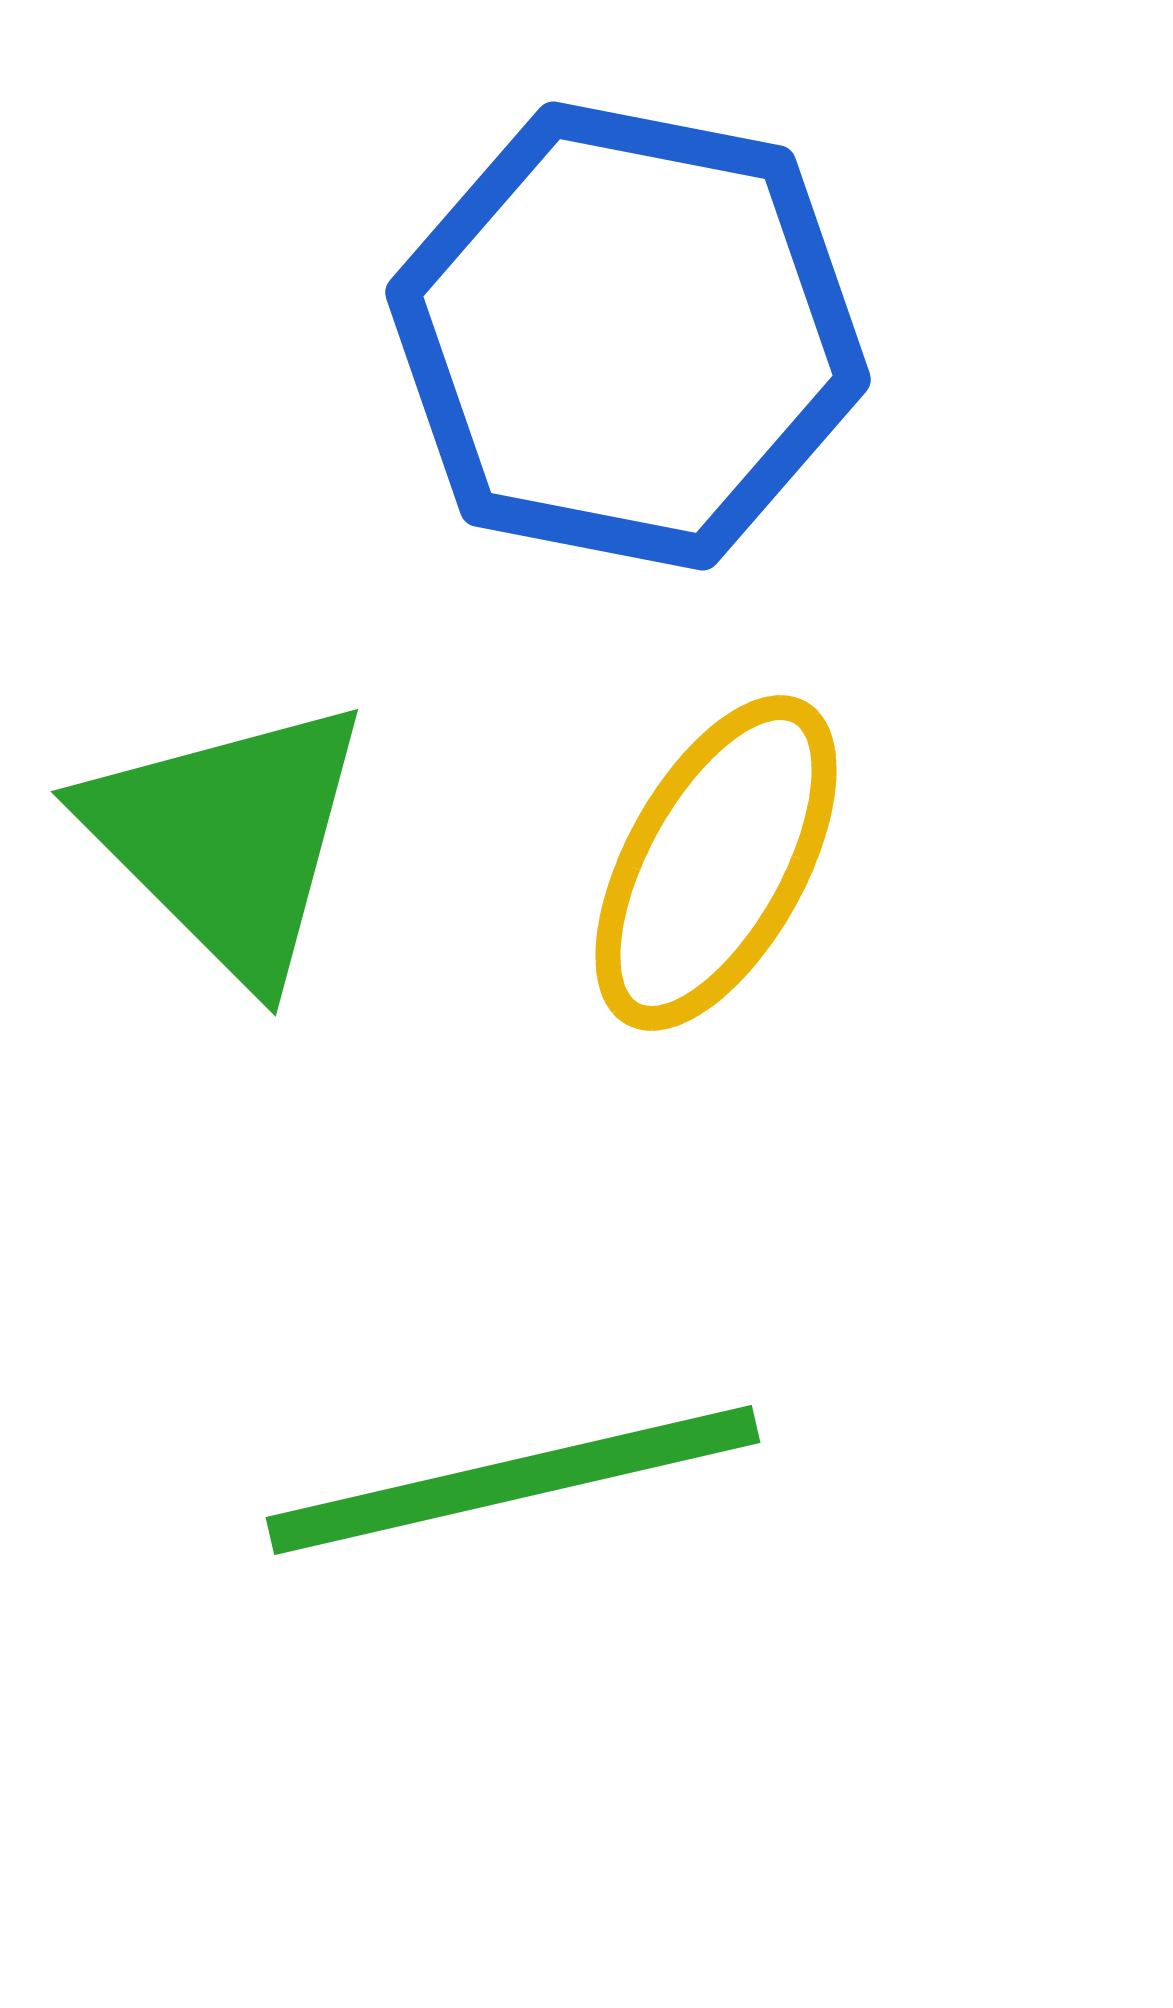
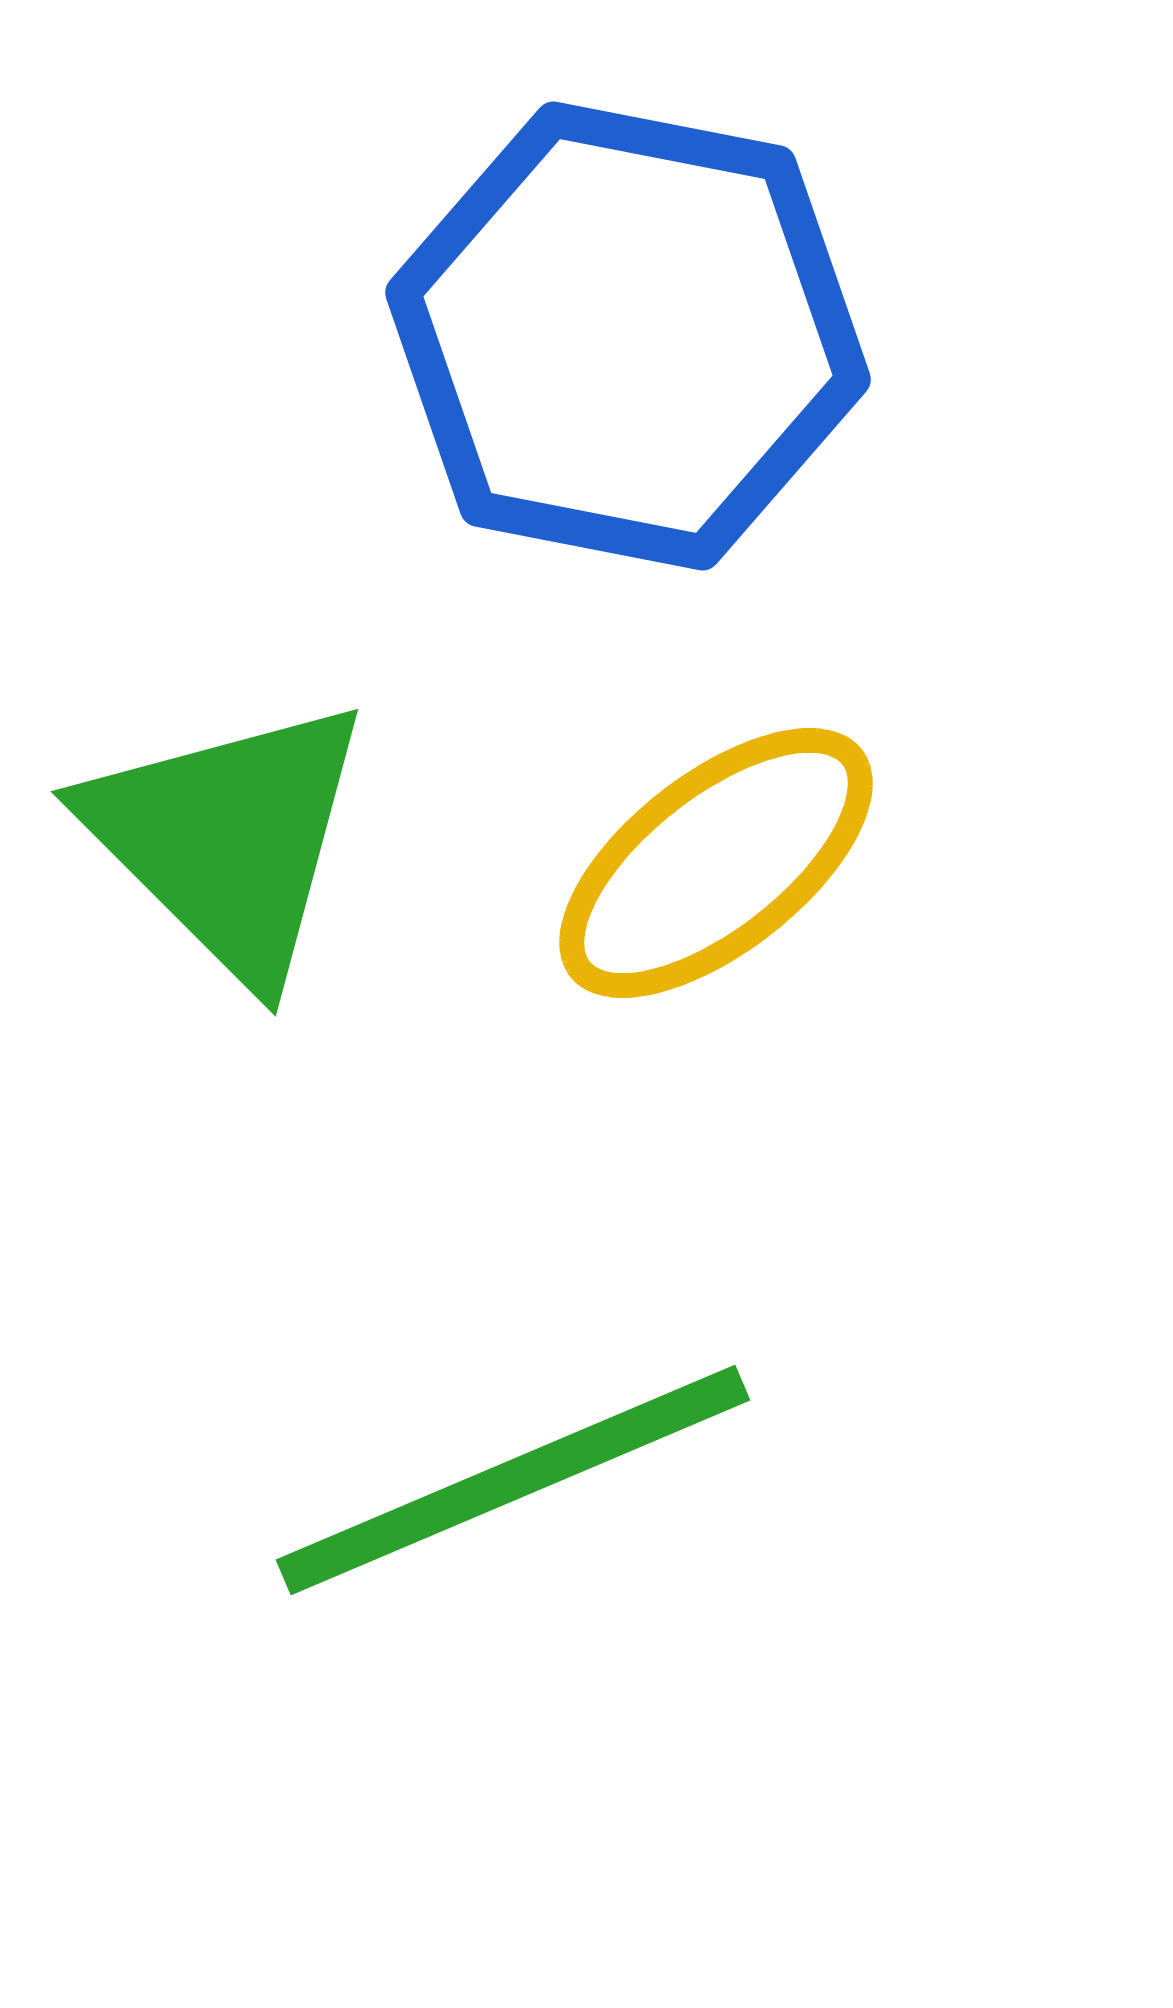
yellow ellipse: rotated 23 degrees clockwise
green line: rotated 10 degrees counterclockwise
